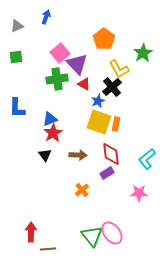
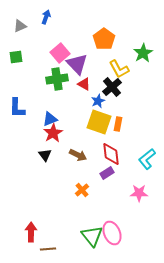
gray triangle: moved 3 px right
orange rectangle: moved 2 px right
brown arrow: rotated 24 degrees clockwise
pink ellipse: rotated 15 degrees clockwise
